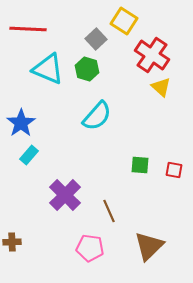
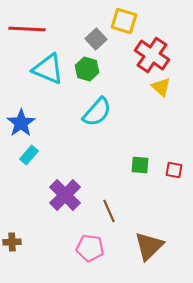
yellow square: rotated 16 degrees counterclockwise
red line: moved 1 px left
cyan semicircle: moved 4 px up
